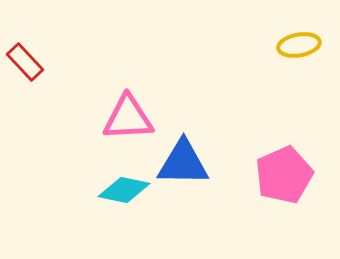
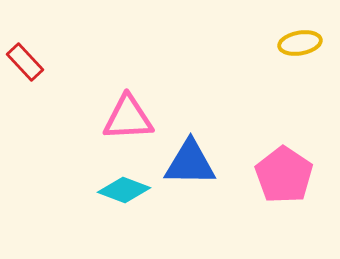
yellow ellipse: moved 1 px right, 2 px up
blue triangle: moved 7 px right
pink pentagon: rotated 14 degrees counterclockwise
cyan diamond: rotated 9 degrees clockwise
